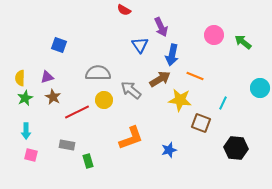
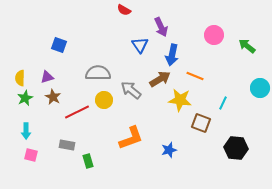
green arrow: moved 4 px right, 4 px down
